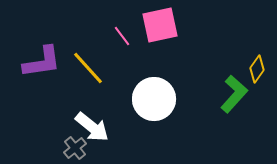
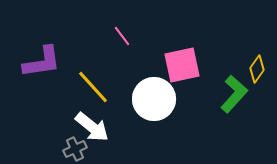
pink square: moved 22 px right, 40 px down
yellow line: moved 5 px right, 19 px down
gray cross: moved 1 px down; rotated 15 degrees clockwise
